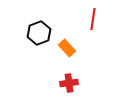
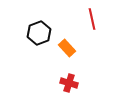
red line: moved 1 px left; rotated 20 degrees counterclockwise
red cross: rotated 24 degrees clockwise
